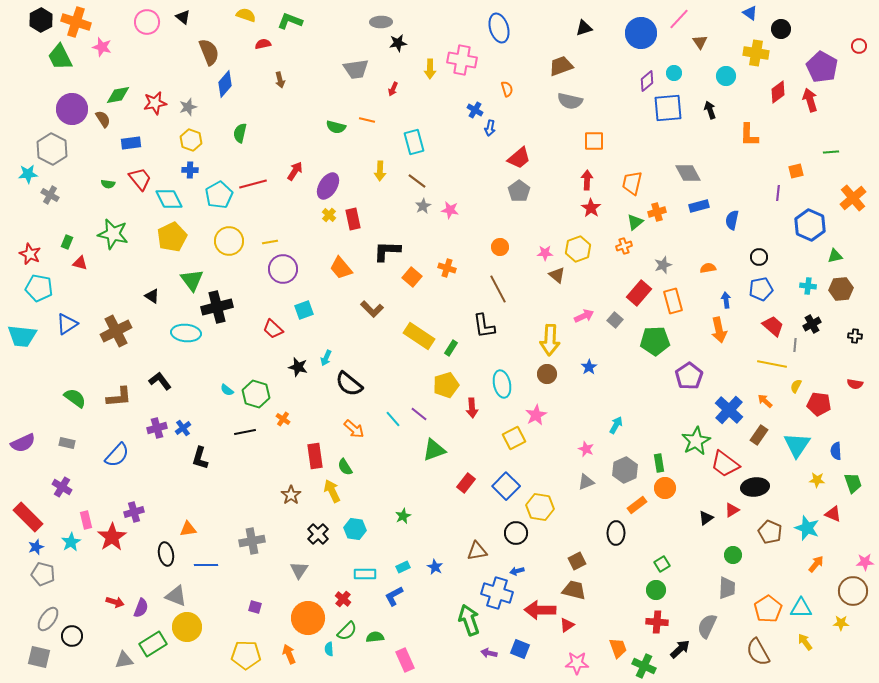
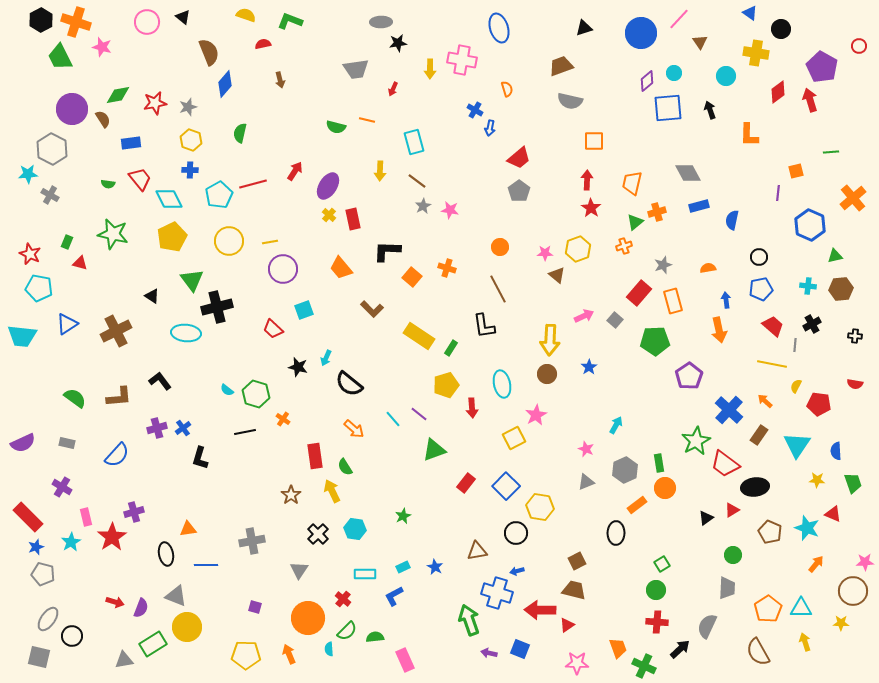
pink rectangle at (86, 520): moved 3 px up
yellow arrow at (805, 642): rotated 18 degrees clockwise
